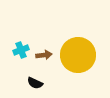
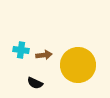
cyan cross: rotated 28 degrees clockwise
yellow circle: moved 10 px down
